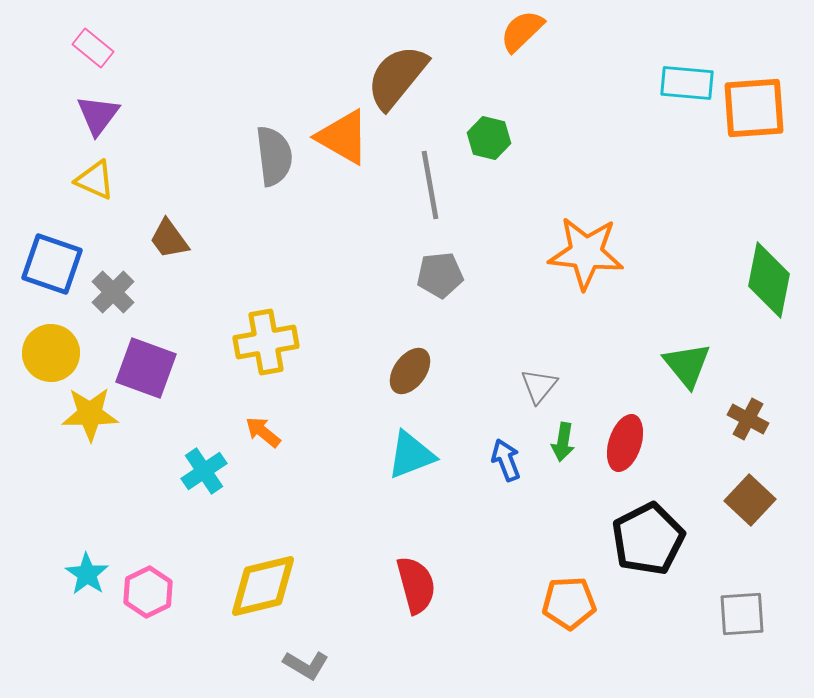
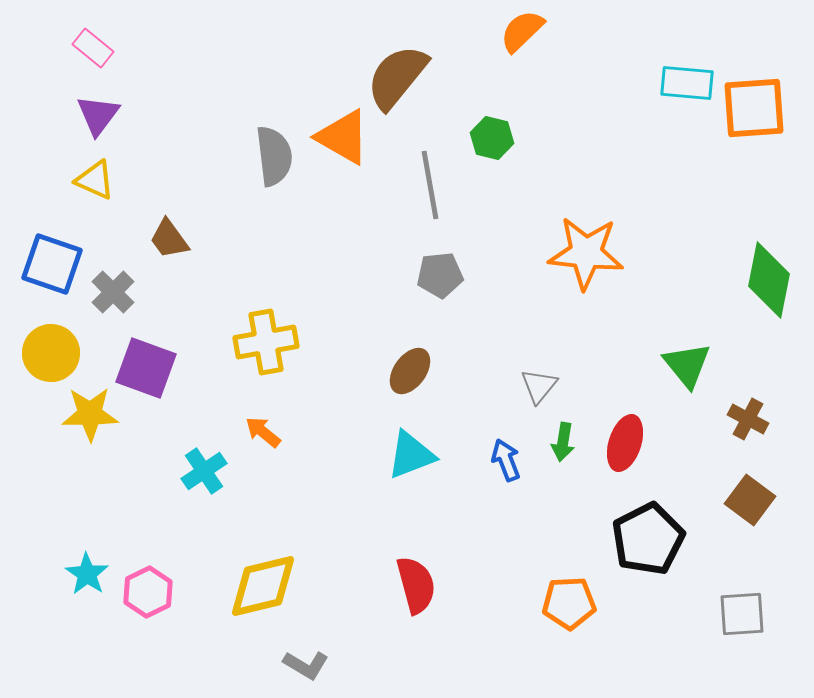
green hexagon: moved 3 px right
brown square: rotated 6 degrees counterclockwise
